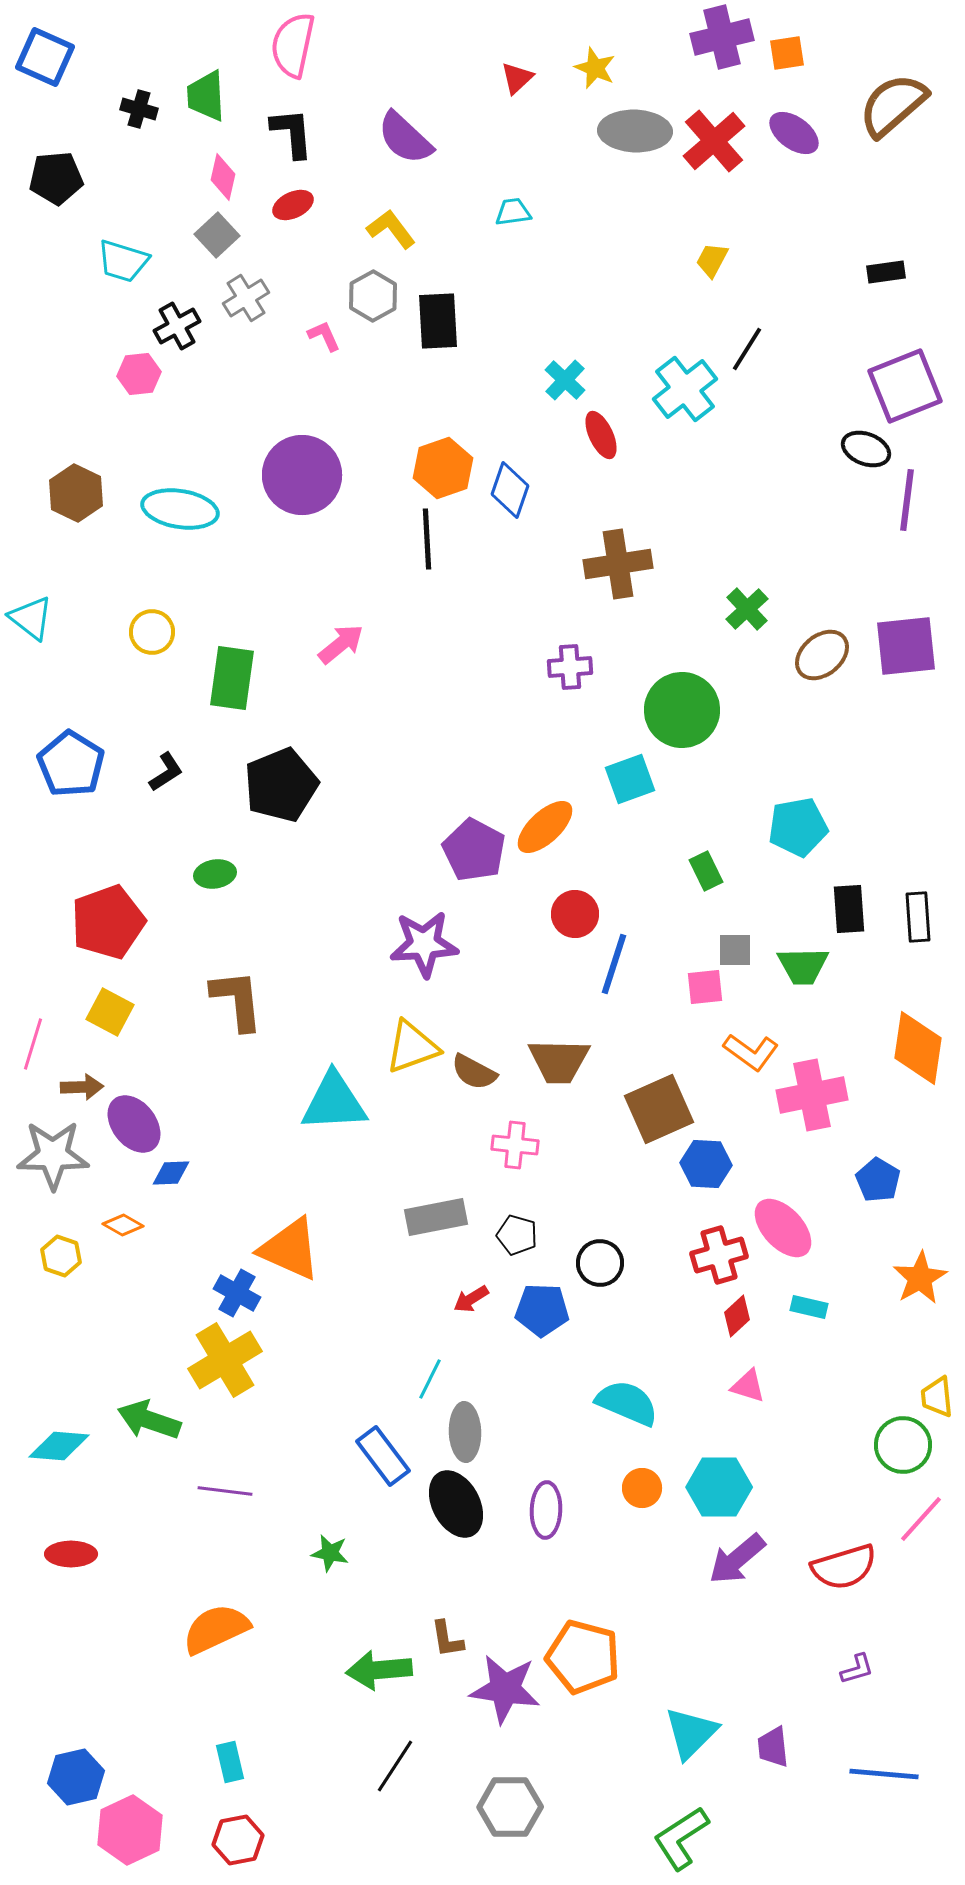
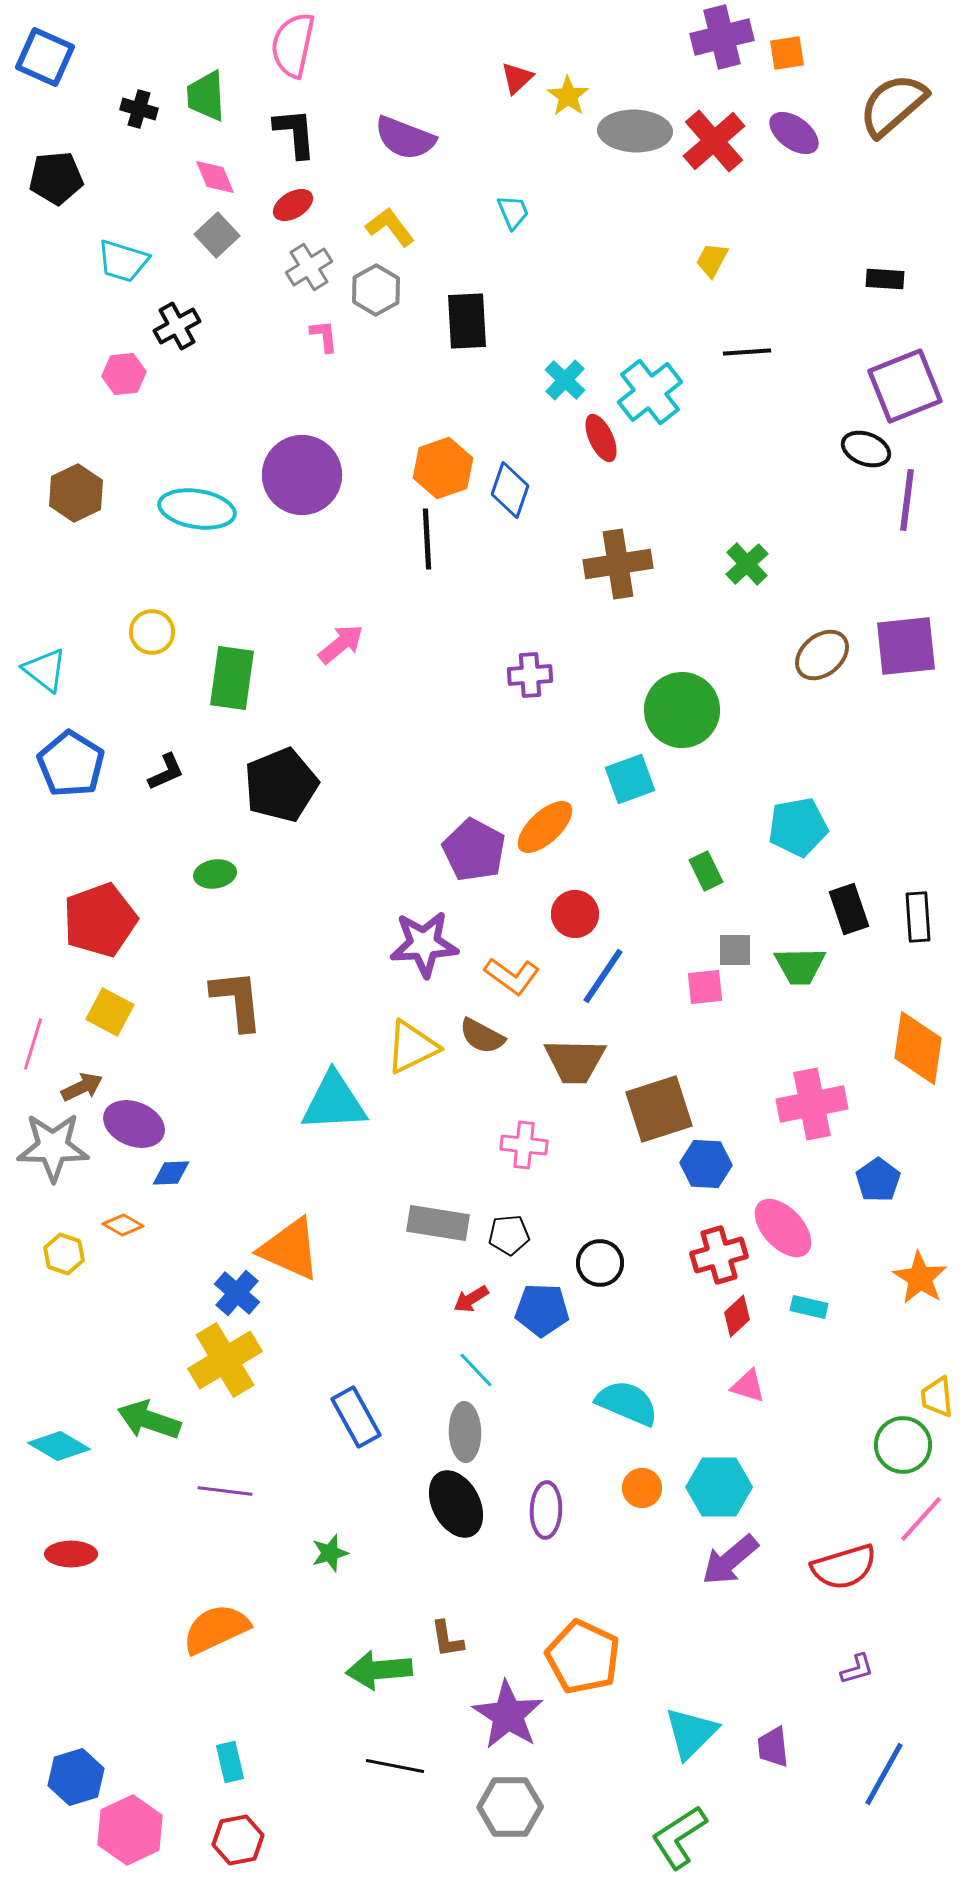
yellow star at (595, 68): moved 27 px left, 28 px down; rotated 12 degrees clockwise
black L-shape at (292, 133): moved 3 px right
purple semicircle at (405, 138): rotated 22 degrees counterclockwise
pink diamond at (223, 177): moved 8 px left; rotated 36 degrees counterclockwise
red ellipse at (293, 205): rotated 6 degrees counterclockwise
cyan trapezoid at (513, 212): rotated 75 degrees clockwise
yellow L-shape at (391, 229): moved 1 px left, 2 px up
black rectangle at (886, 272): moved 1 px left, 7 px down; rotated 12 degrees clockwise
gray hexagon at (373, 296): moved 3 px right, 6 px up
gray cross at (246, 298): moved 63 px right, 31 px up
black rectangle at (438, 321): moved 29 px right
pink L-shape at (324, 336): rotated 18 degrees clockwise
black line at (747, 349): moved 3 px down; rotated 54 degrees clockwise
pink hexagon at (139, 374): moved 15 px left
cyan cross at (685, 389): moved 35 px left, 3 px down
red ellipse at (601, 435): moved 3 px down
brown hexagon at (76, 493): rotated 8 degrees clockwise
cyan ellipse at (180, 509): moved 17 px right
green cross at (747, 609): moved 45 px up
cyan triangle at (31, 618): moved 14 px right, 52 px down
purple cross at (570, 667): moved 40 px left, 8 px down
black L-shape at (166, 772): rotated 9 degrees clockwise
black rectangle at (849, 909): rotated 15 degrees counterclockwise
red pentagon at (108, 922): moved 8 px left, 2 px up
blue line at (614, 964): moved 11 px left, 12 px down; rotated 16 degrees clockwise
green trapezoid at (803, 966): moved 3 px left
yellow triangle at (412, 1047): rotated 6 degrees counterclockwise
orange L-shape at (751, 1052): moved 239 px left, 76 px up
brown trapezoid at (559, 1061): moved 16 px right
brown semicircle at (474, 1072): moved 8 px right, 36 px up
brown arrow at (82, 1087): rotated 24 degrees counterclockwise
pink cross at (812, 1095): moved 9 px down
brown square at (659, 1109): rotated 6 degrees clockwise
purple ellipse at (134, 1124): rotated 30 degrees counterclockwise
pink cross at (515, 1145): moved 9 px right
gray star at (53, 1155): moved 8 px up
blue pentagon at (878, 1180): rotated 6 degrees clockwise
gray rectangle at (436, 1217): moved 2 px right, 6 px down; rotated 20 degrees clockwise
black pentagon at (517, 1235): moved 8 px left; rotated 21 degrees counterclockwise
yellow hexagon at (61, 1256): moved 3 px right, 2 px up
orange star at (920, 1278): rotated 10 degrees counterclockwise
blue cross at (237, 1293): rotated 12 degrees clockwise
cyan line at (430, 1379): moved 46 px right, 9 px up; rotated 69 degrees counterclockwise
cyan diamond at (59, 1446): rotated 26 degrees clockwise
blue rectangle at (383, 1456): moved 27 px left, 39 px up; rotated 8 degrees clockwise
green star at (330, 1553): rotated 27 degrees counterclockwise
purple arrow at (737, 1559): moved 7 px left, 1 px down
orange pentagon at (583, 1657): rotated 10 degrees clockwise
purple star at (505, 1689): moved 3 px right, 26 px down; rotated 24 degrees clockwise
black line at (395, 1766): rotated 68 degrees clockwise
blue line at (884, 1774): rotated 66 degrees counterclockwise
blue hexagon at (76, 1777): rotated 4 degrees counterclockwise
green L-shape at (681, 1838): moved 2 px left, 1 px up
